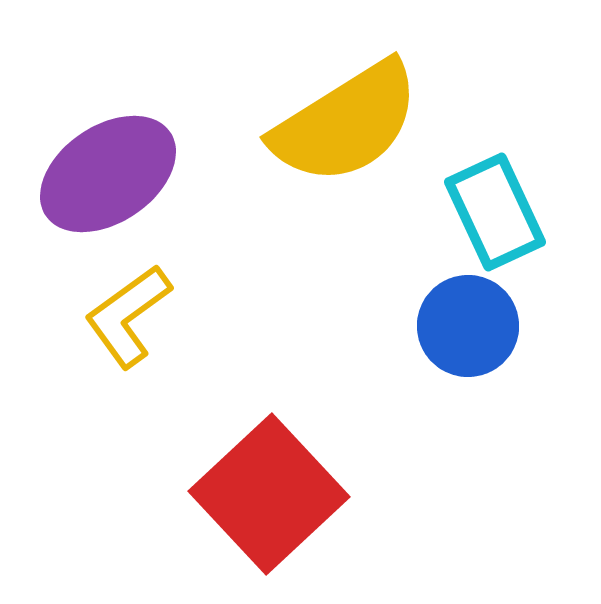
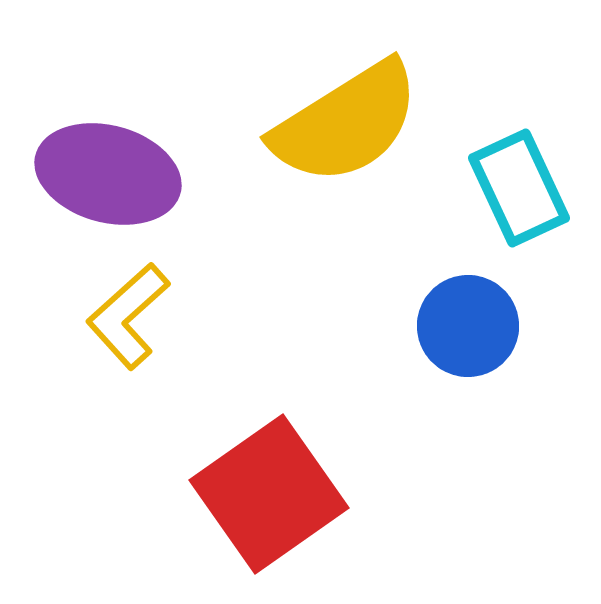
purple ellipse: rotated 49 degrees clockwise
cyan rectangle: moved 24 px right, 24 px up
yellow L-shape: rotated 6 degrees counterclockwise
red square: rotated 8 degrees clockwise
